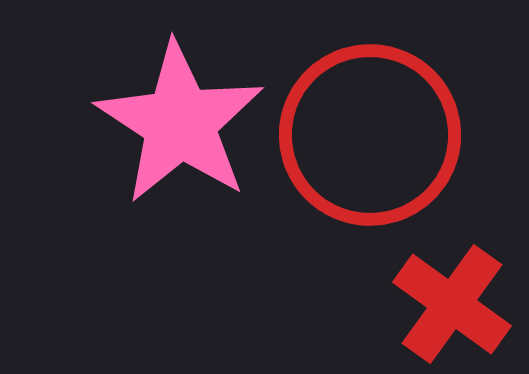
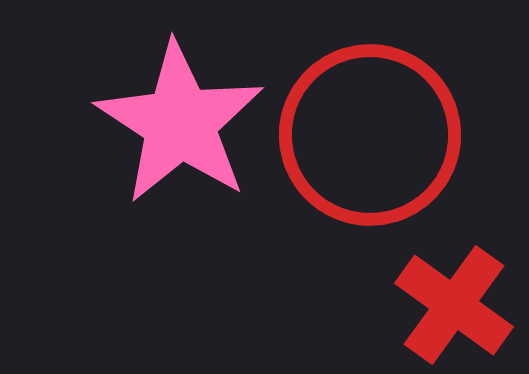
red cross: moved 2 px right, 1 px down
